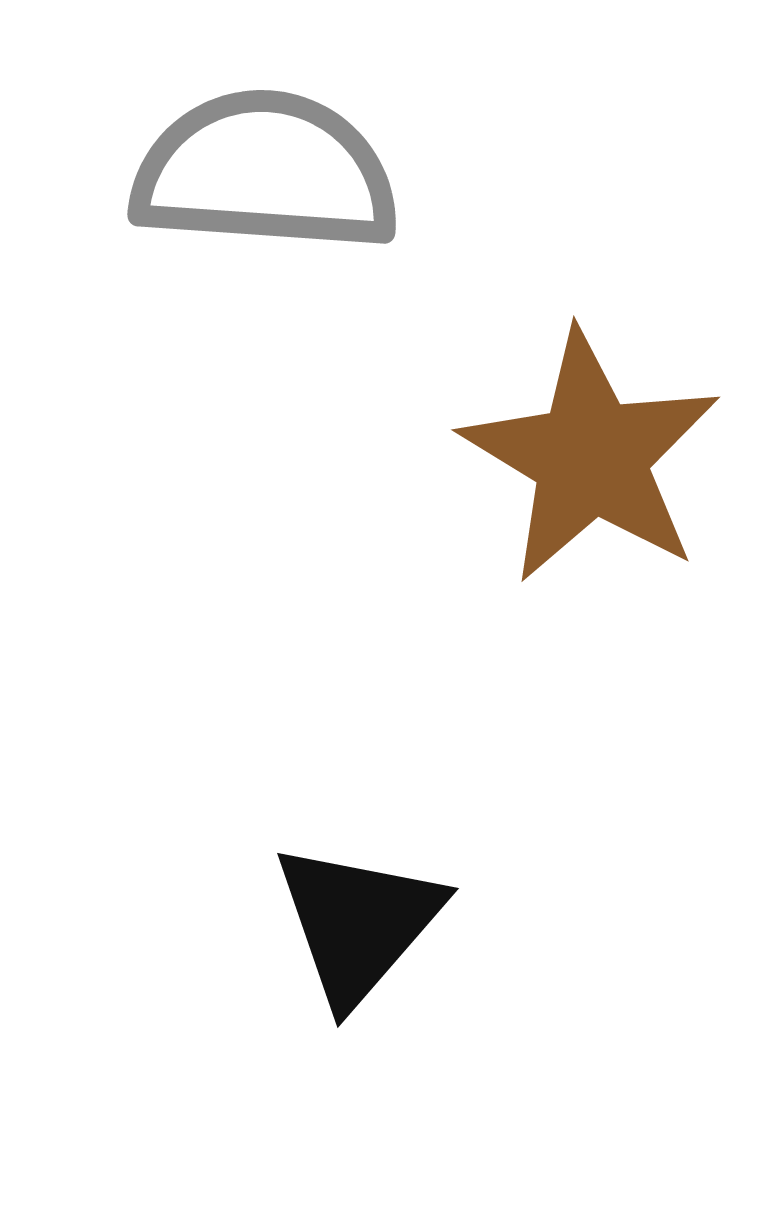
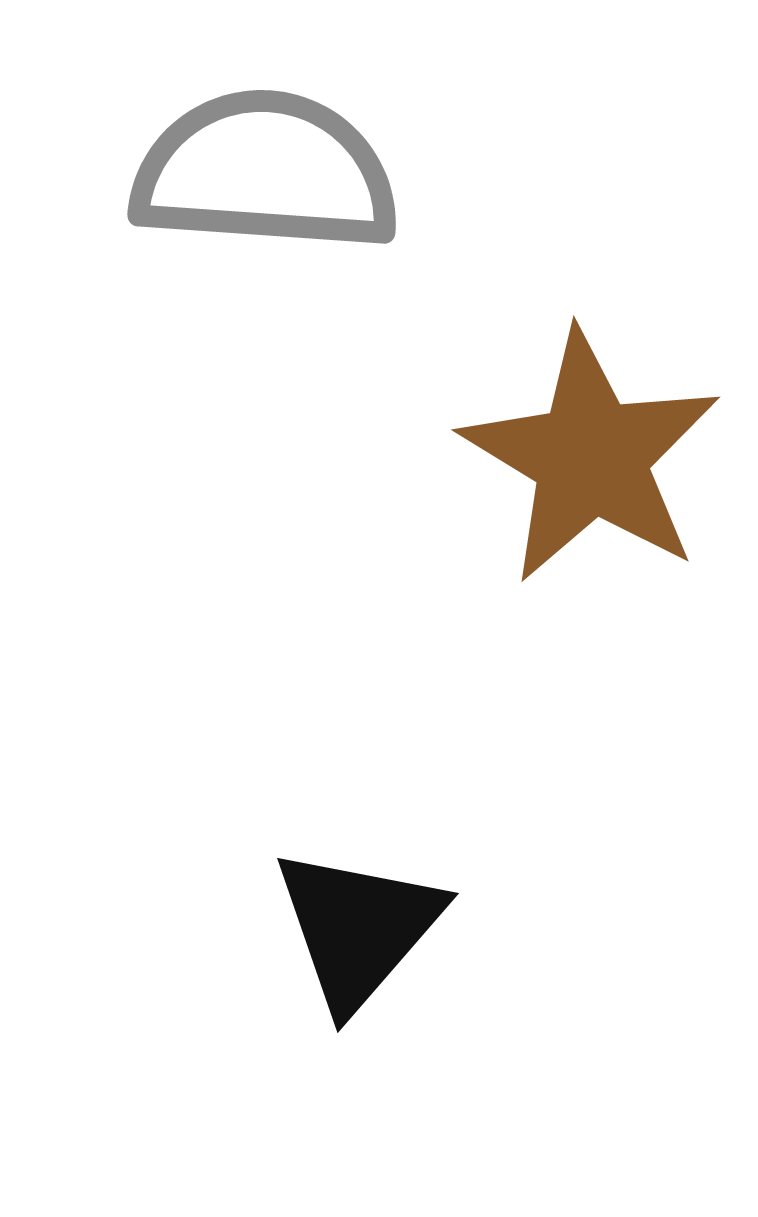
black triangle: moved 5 px down
